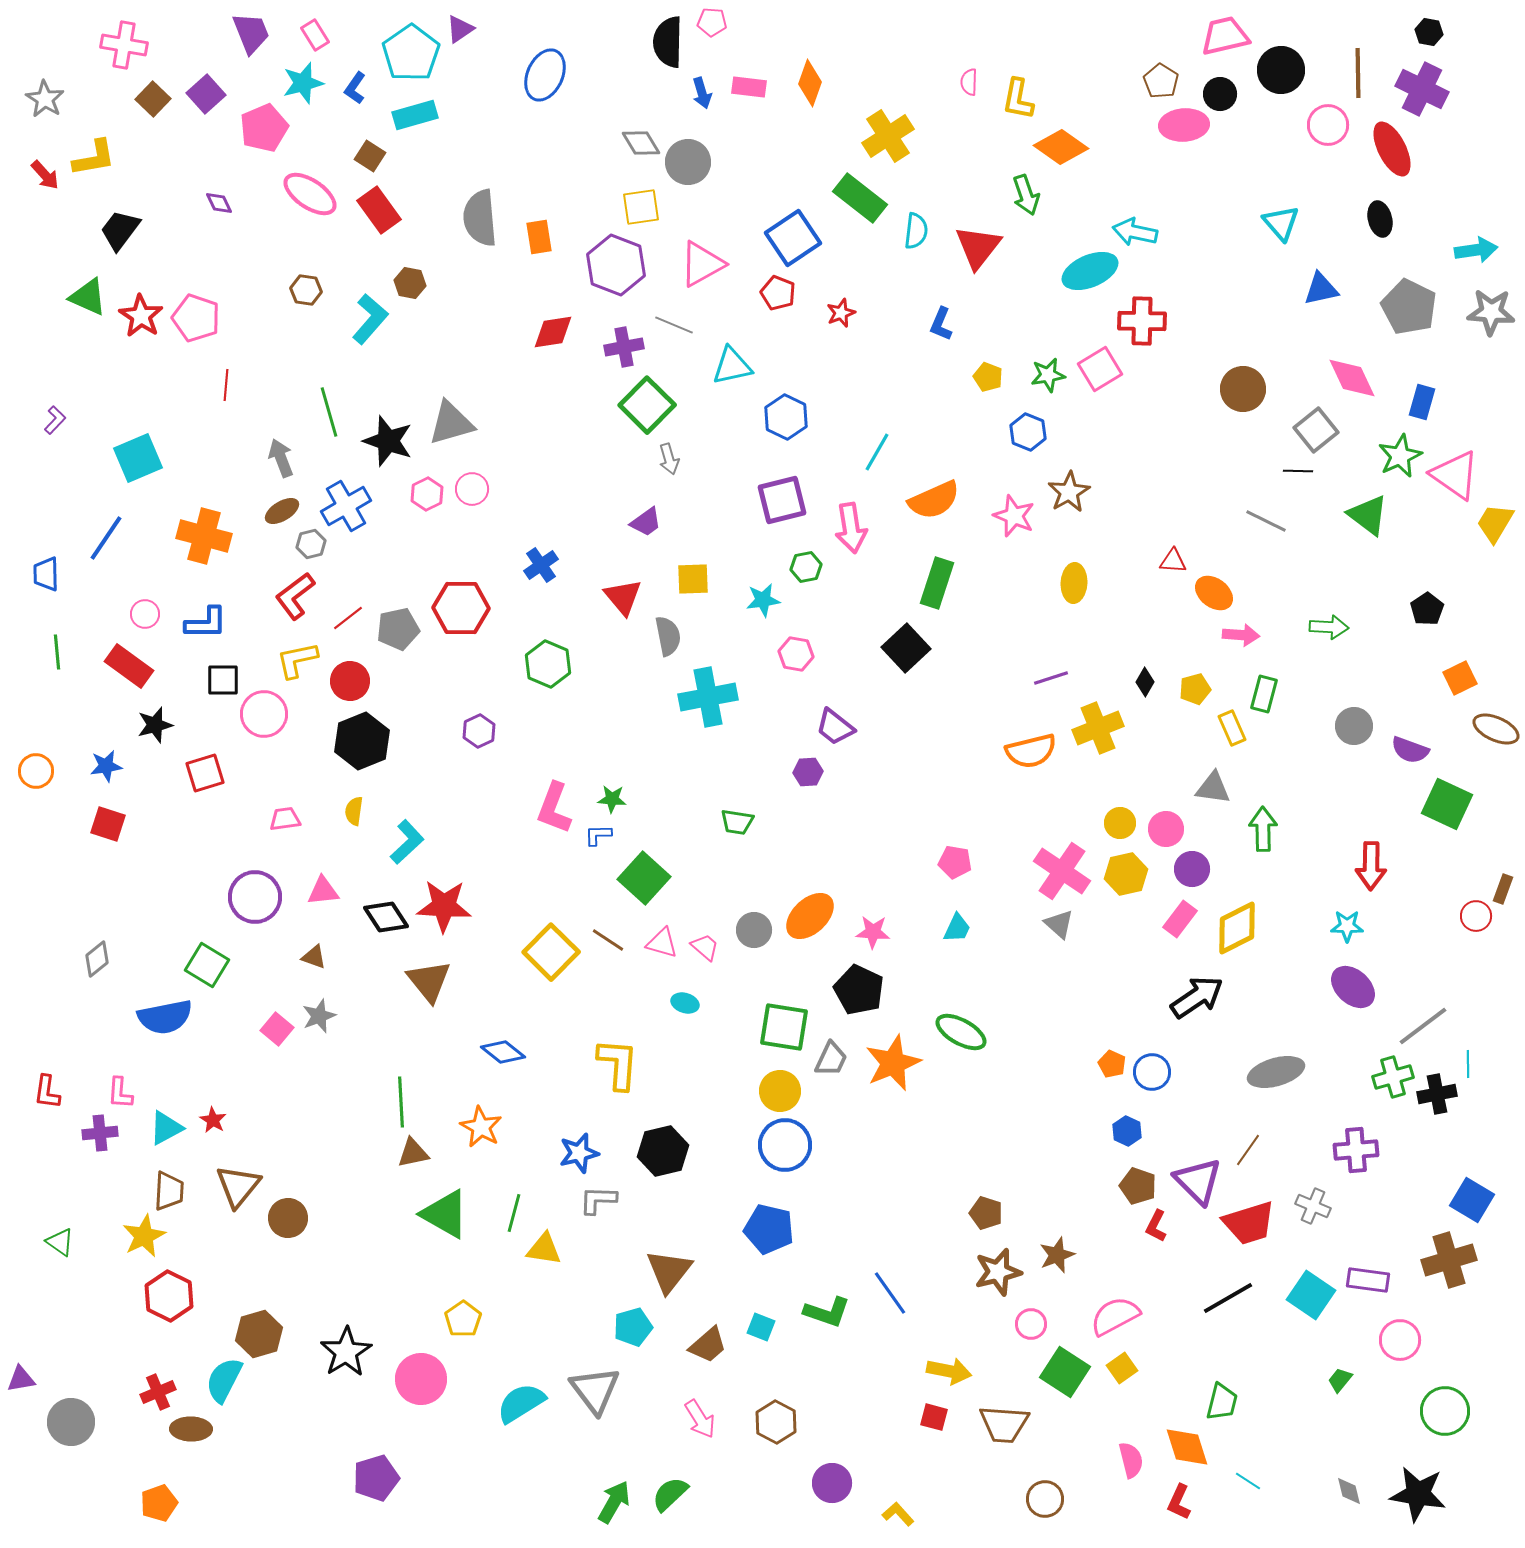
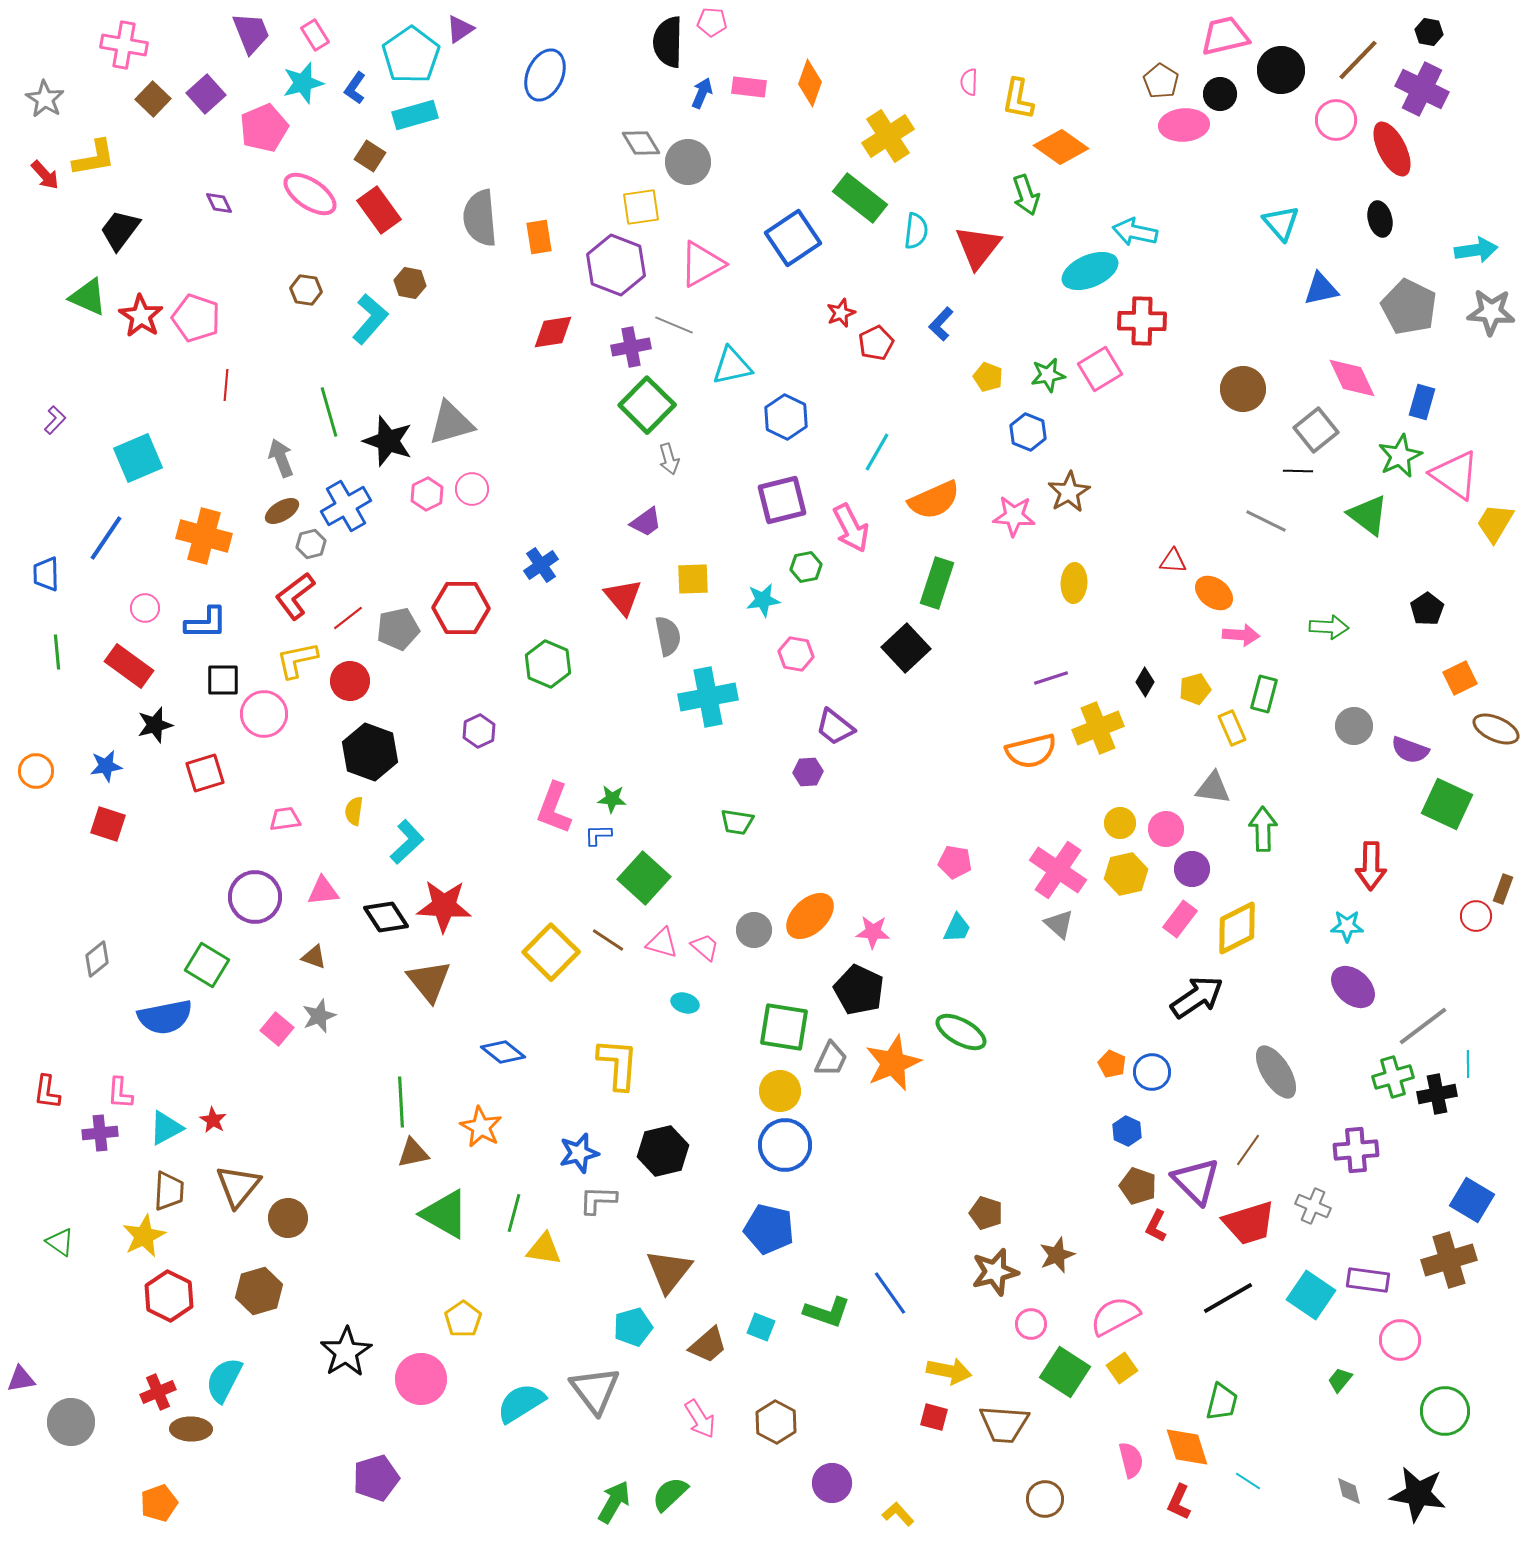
cyan pentagon at (411, 53): moved 2 px down
brown line at (1358, 73): moved 13 px up; rotated 45 degrees clockwise
blue arrow at (702, 93): rotated 140 degrees counterclockwise
pink circle at (1328, 125): moved 8 px right, 5 px up
red pentagon at (778, 293): moved 98 px right, 50 px down; rotated 24 degrees clockwise
blue L-shape at (941, 324): rotated 20 degrees clockwise
purple cross at (624, 347): moved 7 px right
pink star at (1014, 516): rotated 18 degrees counterclockwise
pink arrow at (851, 528): rotated 18 degrees counterclockwise
pink circle at (145, 614): moved 6 px up
black hexagon at (362, 741): moved 8 px right, 11 px down; rotated 18 degrees counterclockwise
pink cross at (1062, 871): moved 4 px left, 1 px up
gray ellipse at (1276, 1072): rotated 74 degrees clockwise
purple triangle at (1198, 1181): moved 2 px left
brown star at (998, 1272): moved 3 px left
brown hexagon at (259, 1334): moved 43 px up
